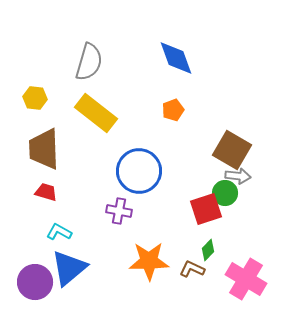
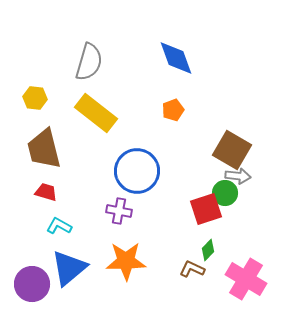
brown trapezoid: rotated 12 degrees counterclockwise
blue circle: moved 2 px left
cyan L-shape: moved 6 px up
orange star: moved 23 px left
purple circle: moved 3 px left, 2 px down
